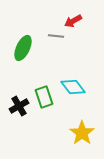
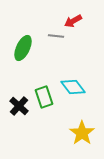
black cross: rotated 18 degrees counterclockwise
